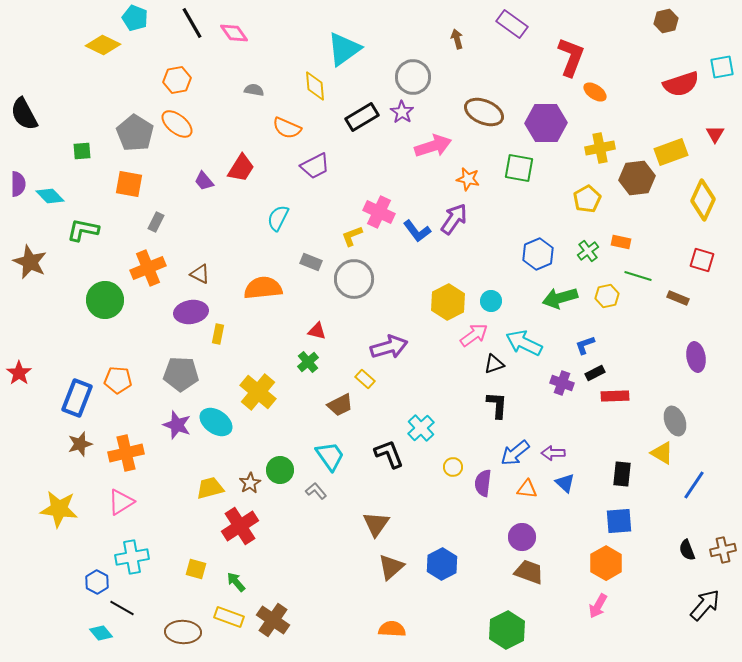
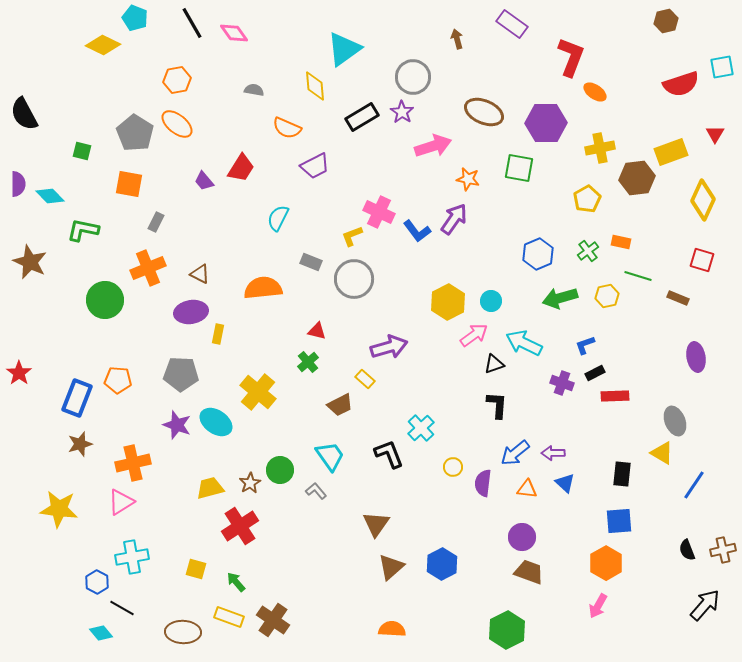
green square at (82, 151): rotated 18 degrees clockwise
orange cross at (126, 453): moved 7 px right, 10 px down
